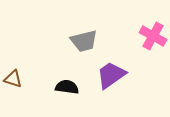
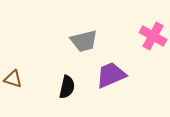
purple trapezoid: rotated 12 degrees clockwise
black semicircle: rotated 95 degrees clockwise
